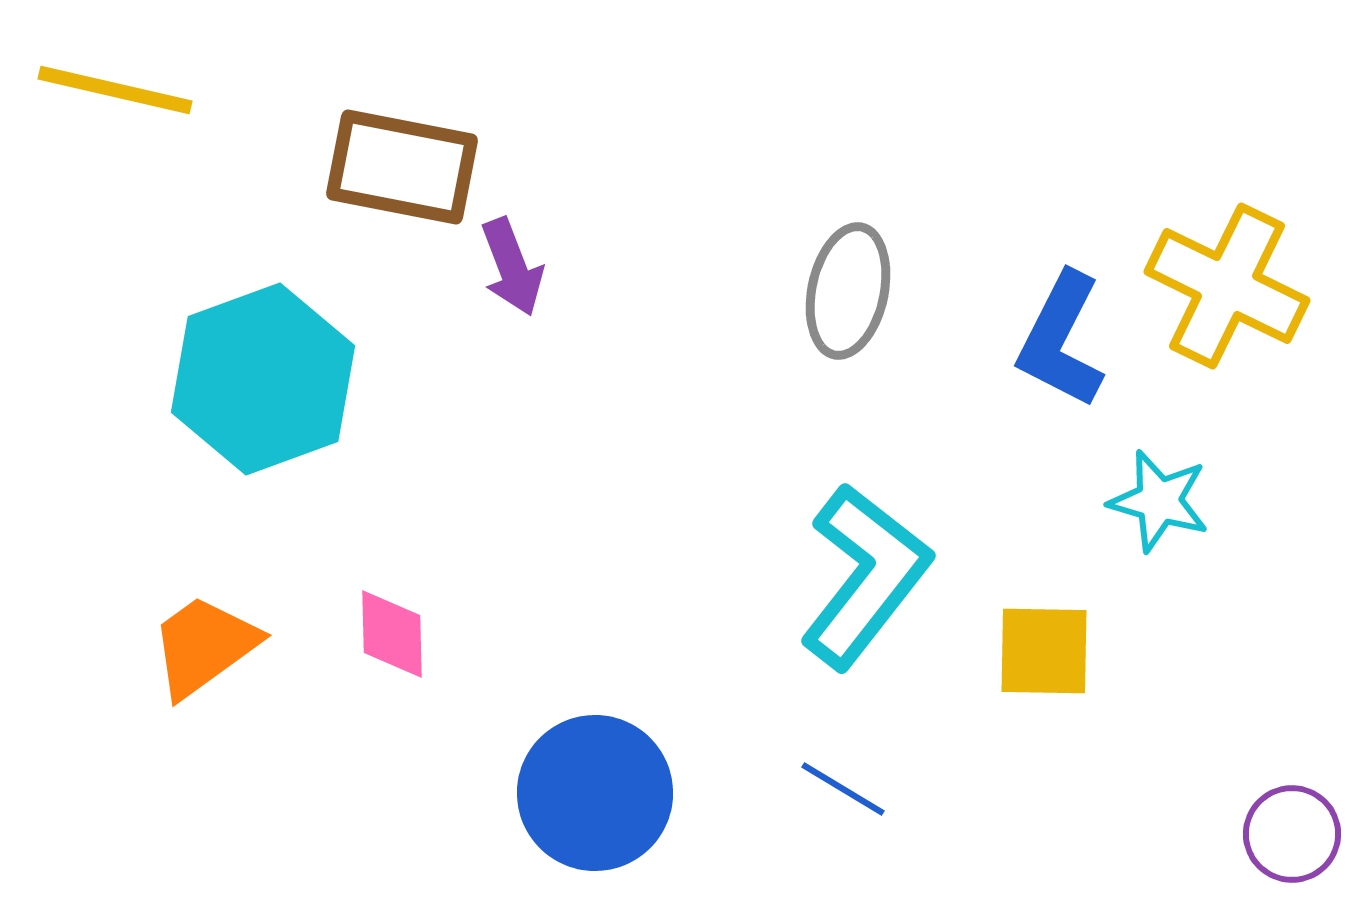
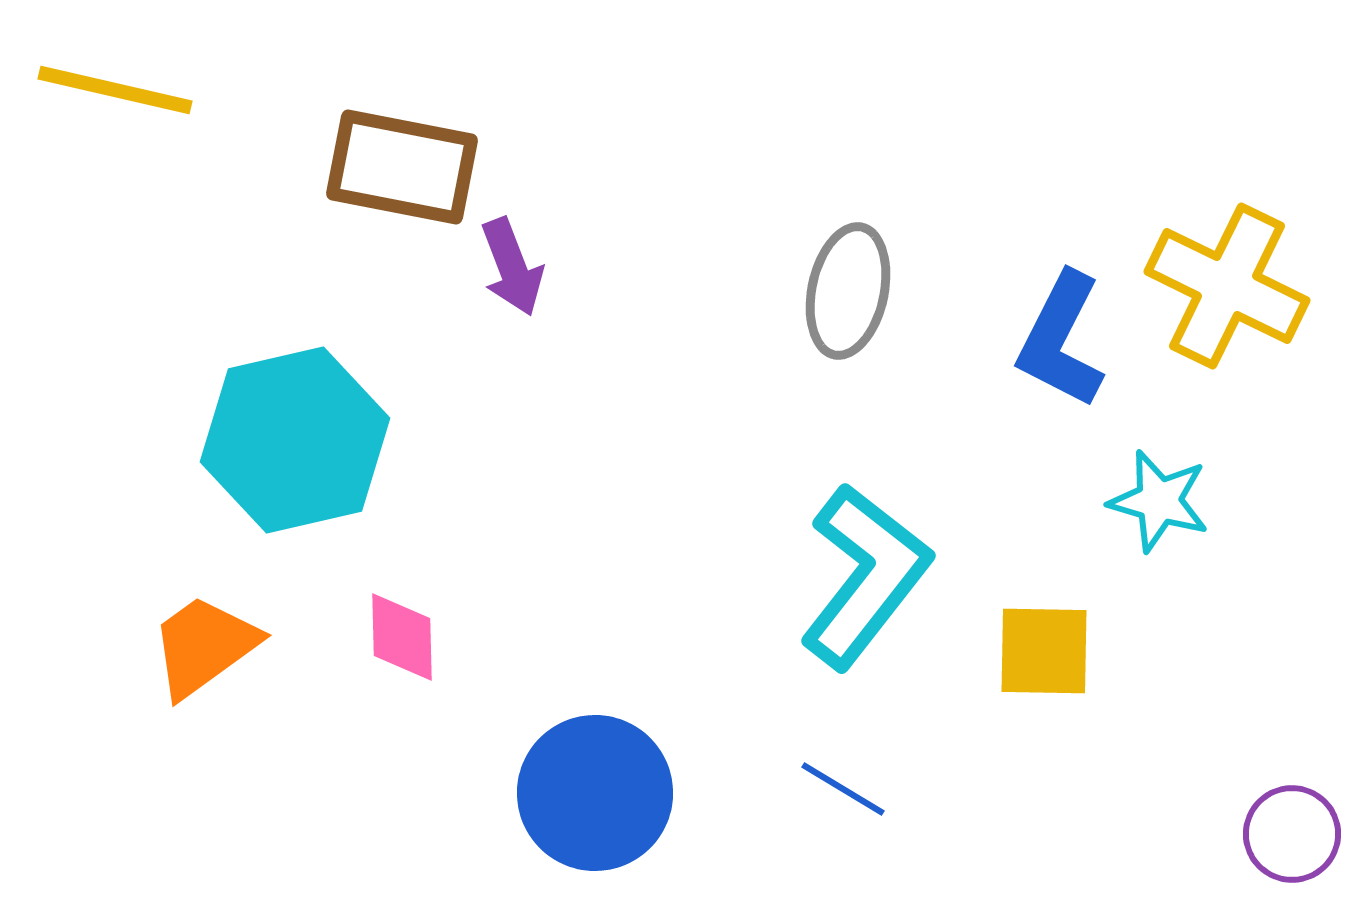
cyan hexagon: moved 32 px right, 61 px down; rotated 7 degrees clockwise
pink diamond: moved 10 px right, 3 px down
